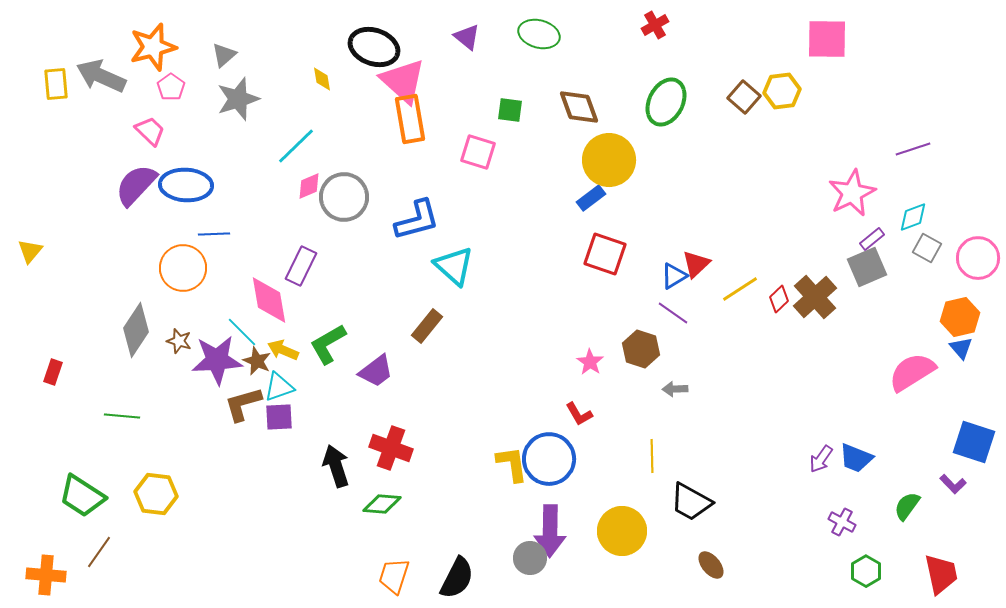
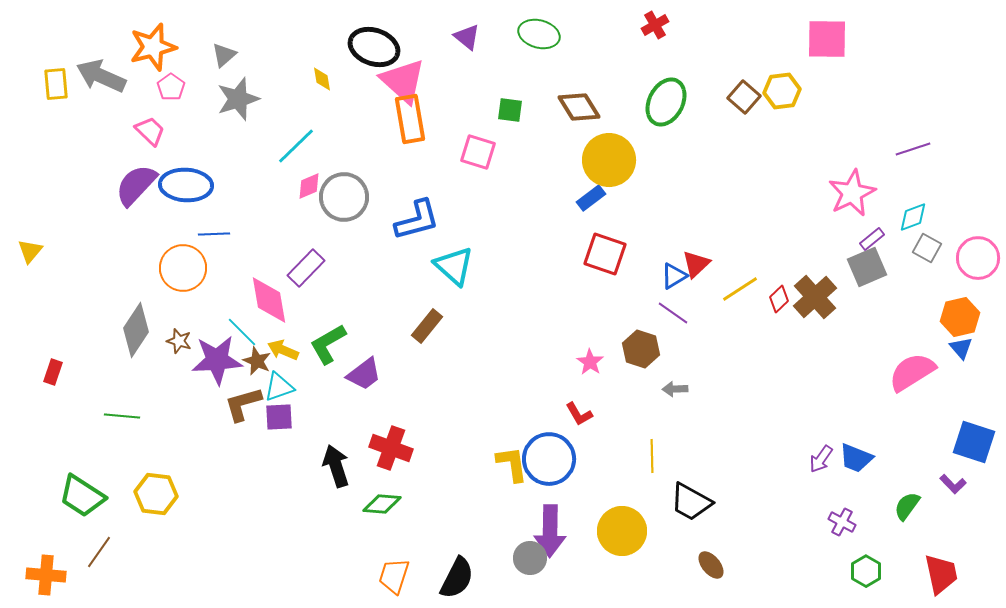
brown diamond at (579, 107): rotated 12 degrees counterclockwise
purple rectangle at (301, 266): moved 5 px right, 2 px down; rotated 18 degrees clockwise
purple trapezoid at (376, 371): moved 12 px left, 3 px down
